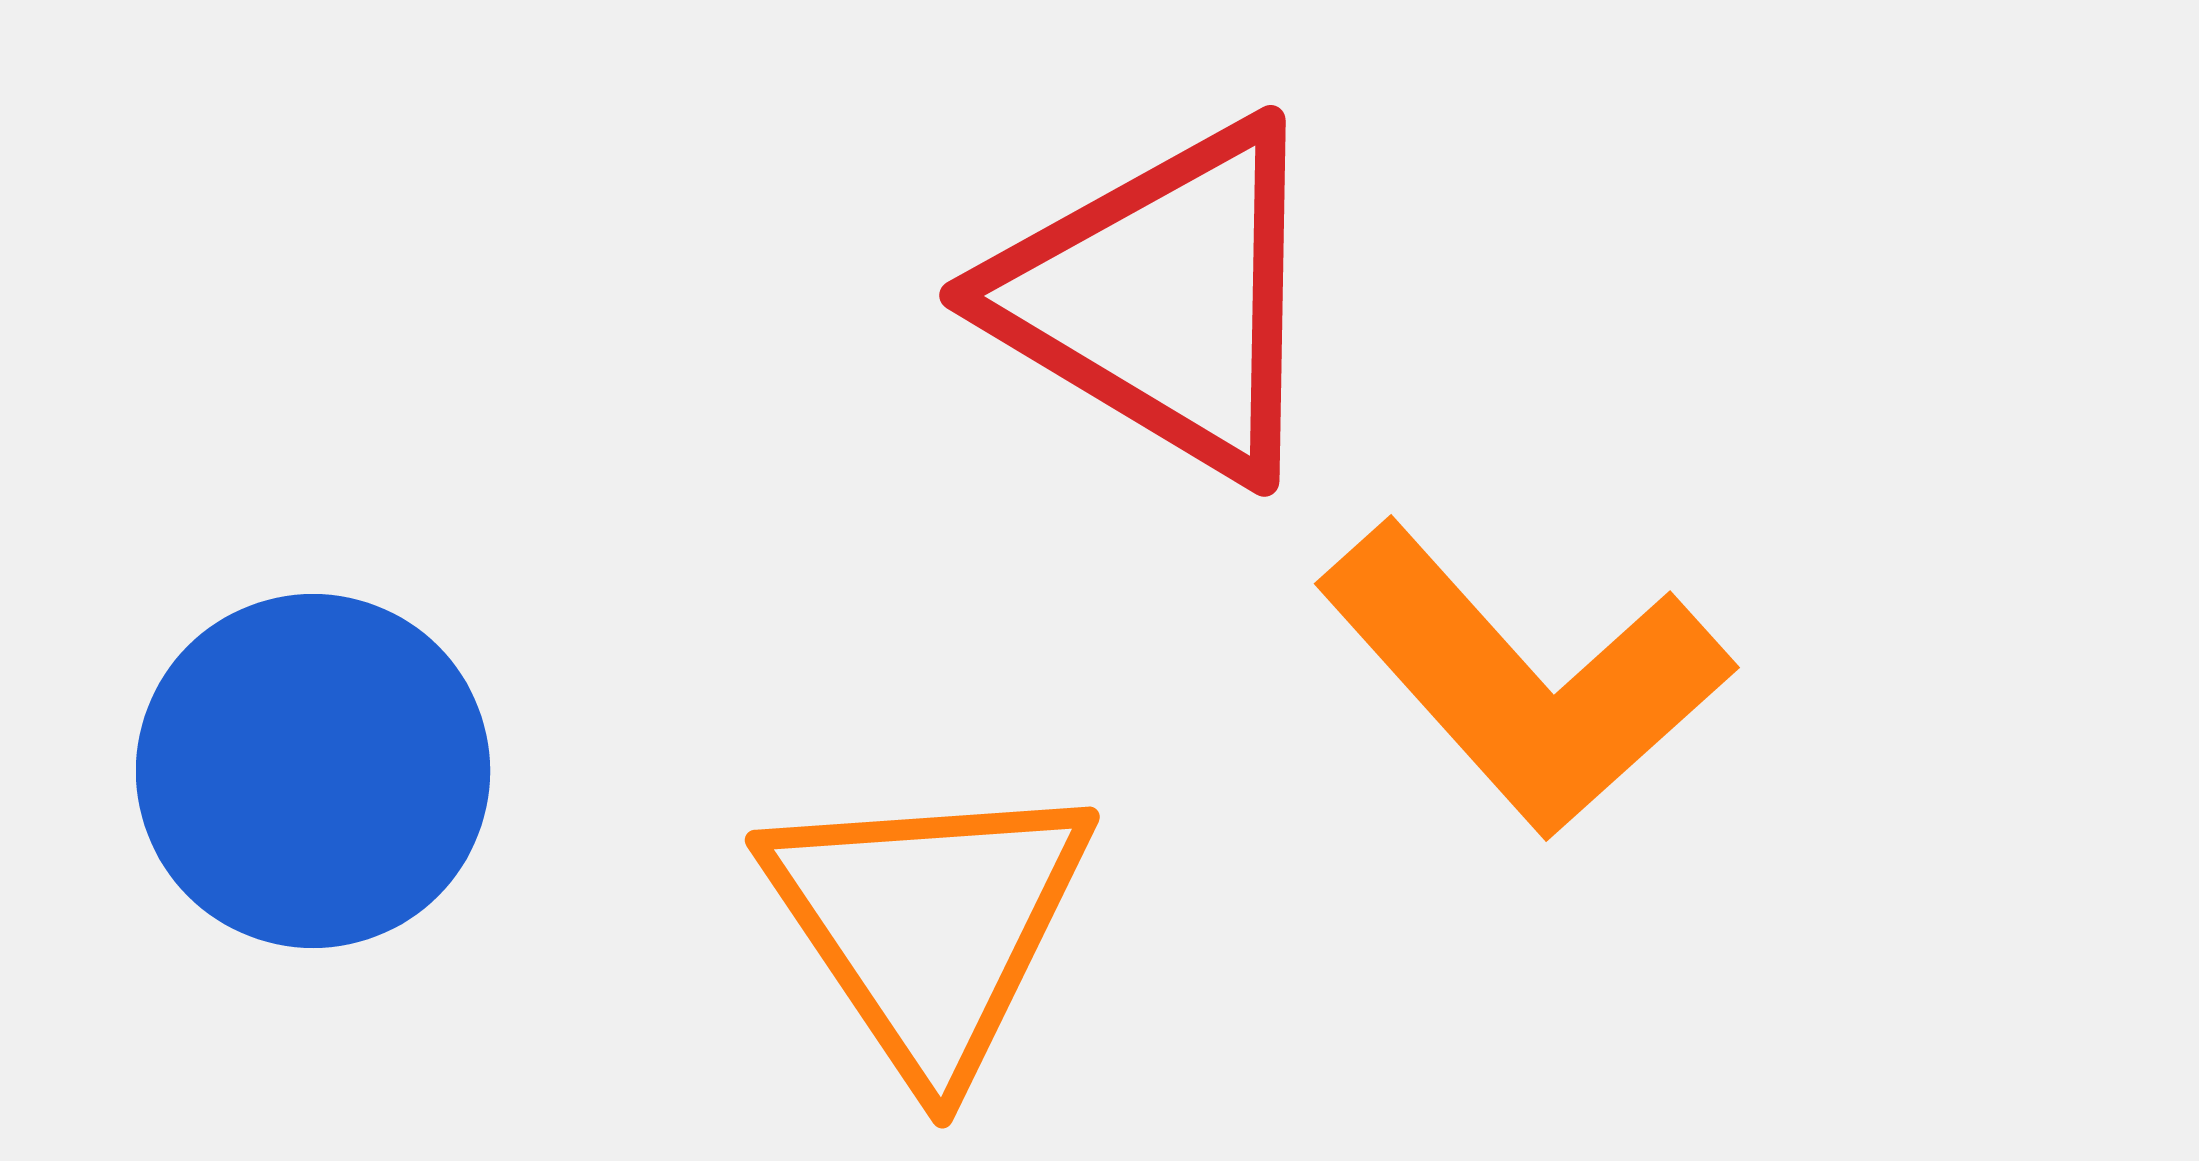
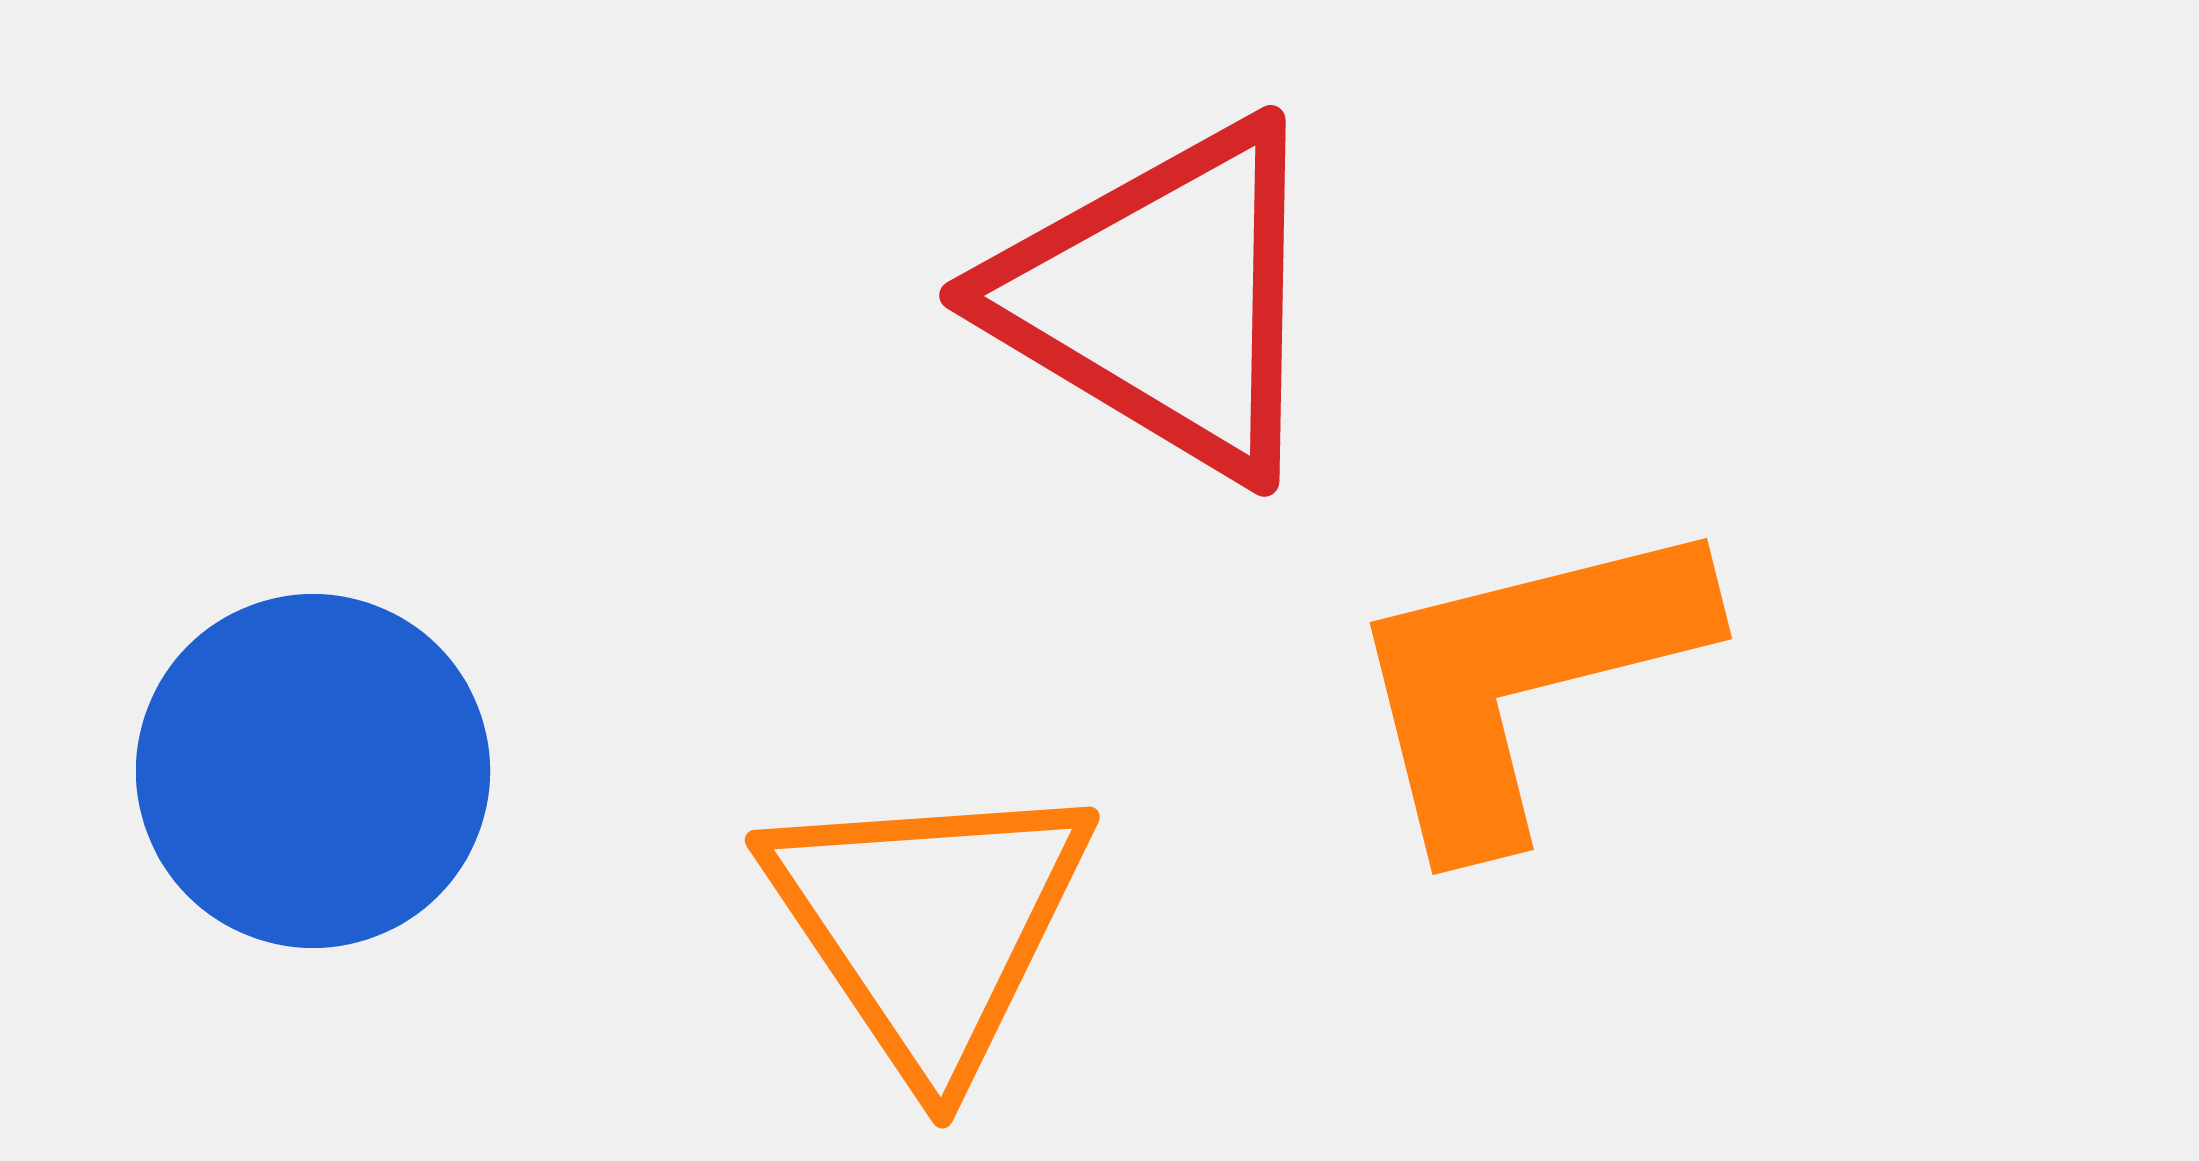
orange L-shape: rotated 118 degrees clockwise
